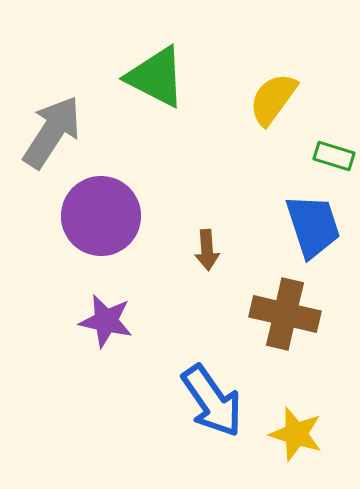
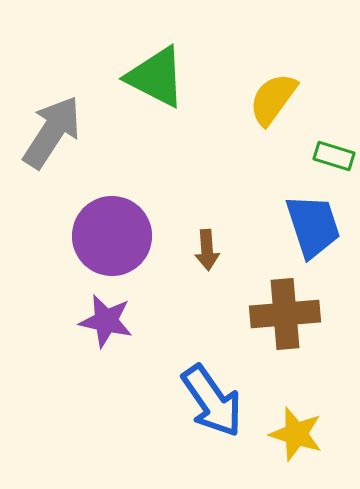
purple circle: moved 11 px right, 20 px down
brown cross: rotated 18 degrees counterclockwise
